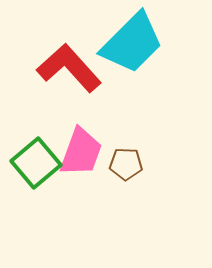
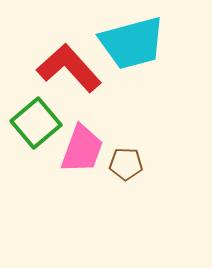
cyan trapezoid: rotated 30 degrees clockwise
pink trapezoid: moved 1 px right, 3 px up
green square: moved 40 px up
